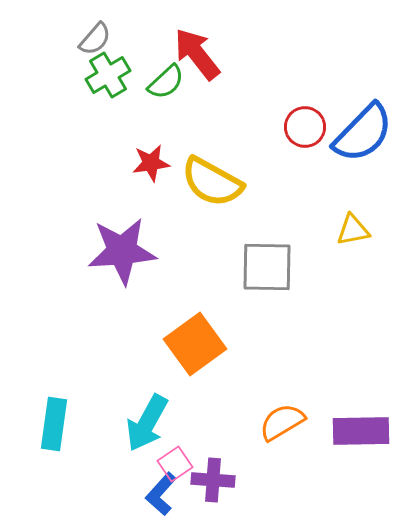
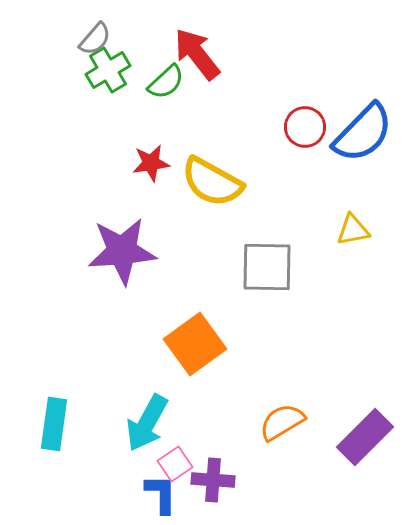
green cross: moved 5 px up
purple rectangle: moved 4 px right, 6 px down; rotated 44 degrees counterclockwise
blue L-shape: rotated 138 degrees clockwise
